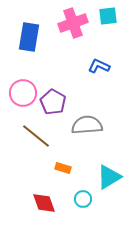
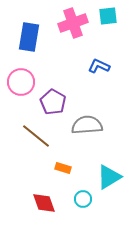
pink circle: moved 2 px left, 11 px up
